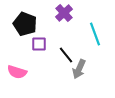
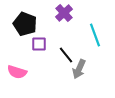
cyan line: moved 1 px down
